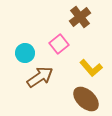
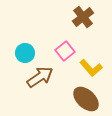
brown cross: moved 3 px right
pink square: moved 6 px right, 7 px down
